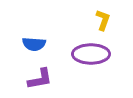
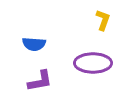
purple ellipse: moved 2 px right, 9 px down
purple L-shape: moved 2 px down
